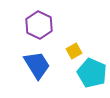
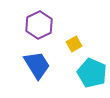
purple hexagon: rotated 8 degrees clockwise
yellow square: moved 7 px up
